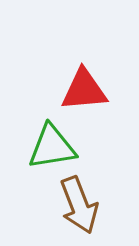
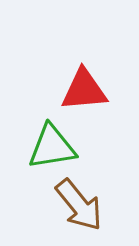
brown arrow: rotated 18 degrees counterclockwise
